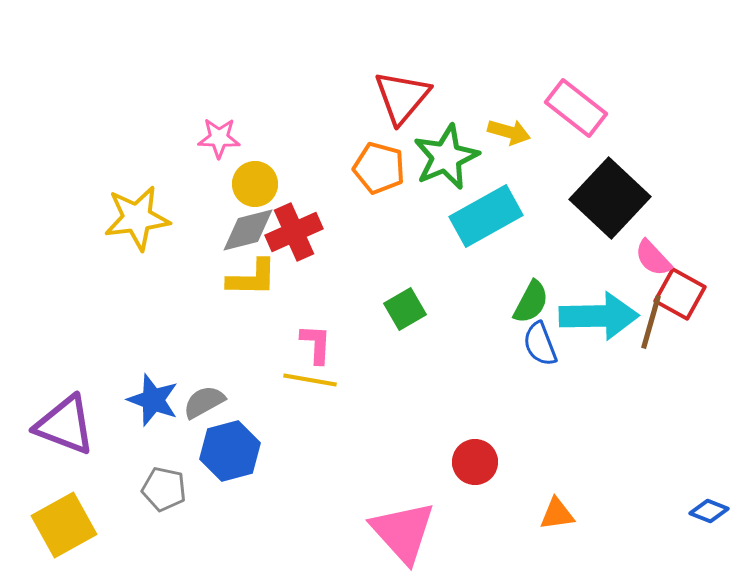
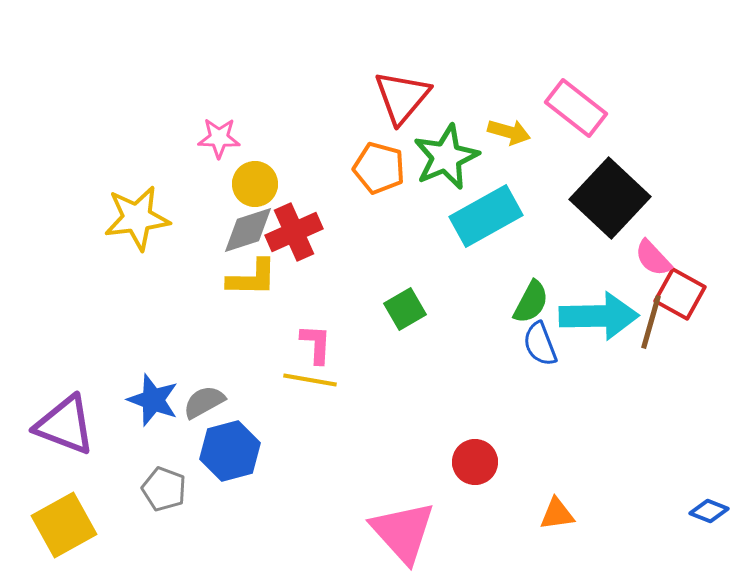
gray diamond: rotated 4 degrees counterclockwise
gray pentagon: rotated 9 degrees clockwise
